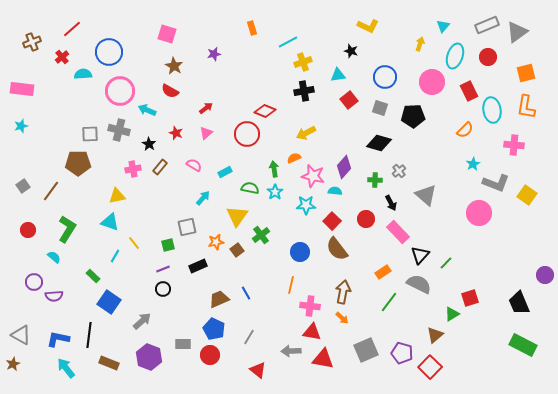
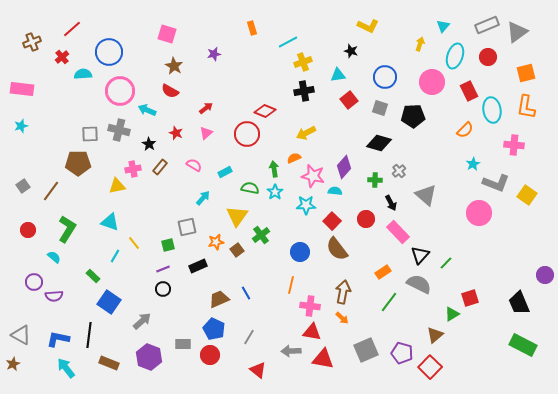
yellow triangle at (117, 196): moved 10 px up
